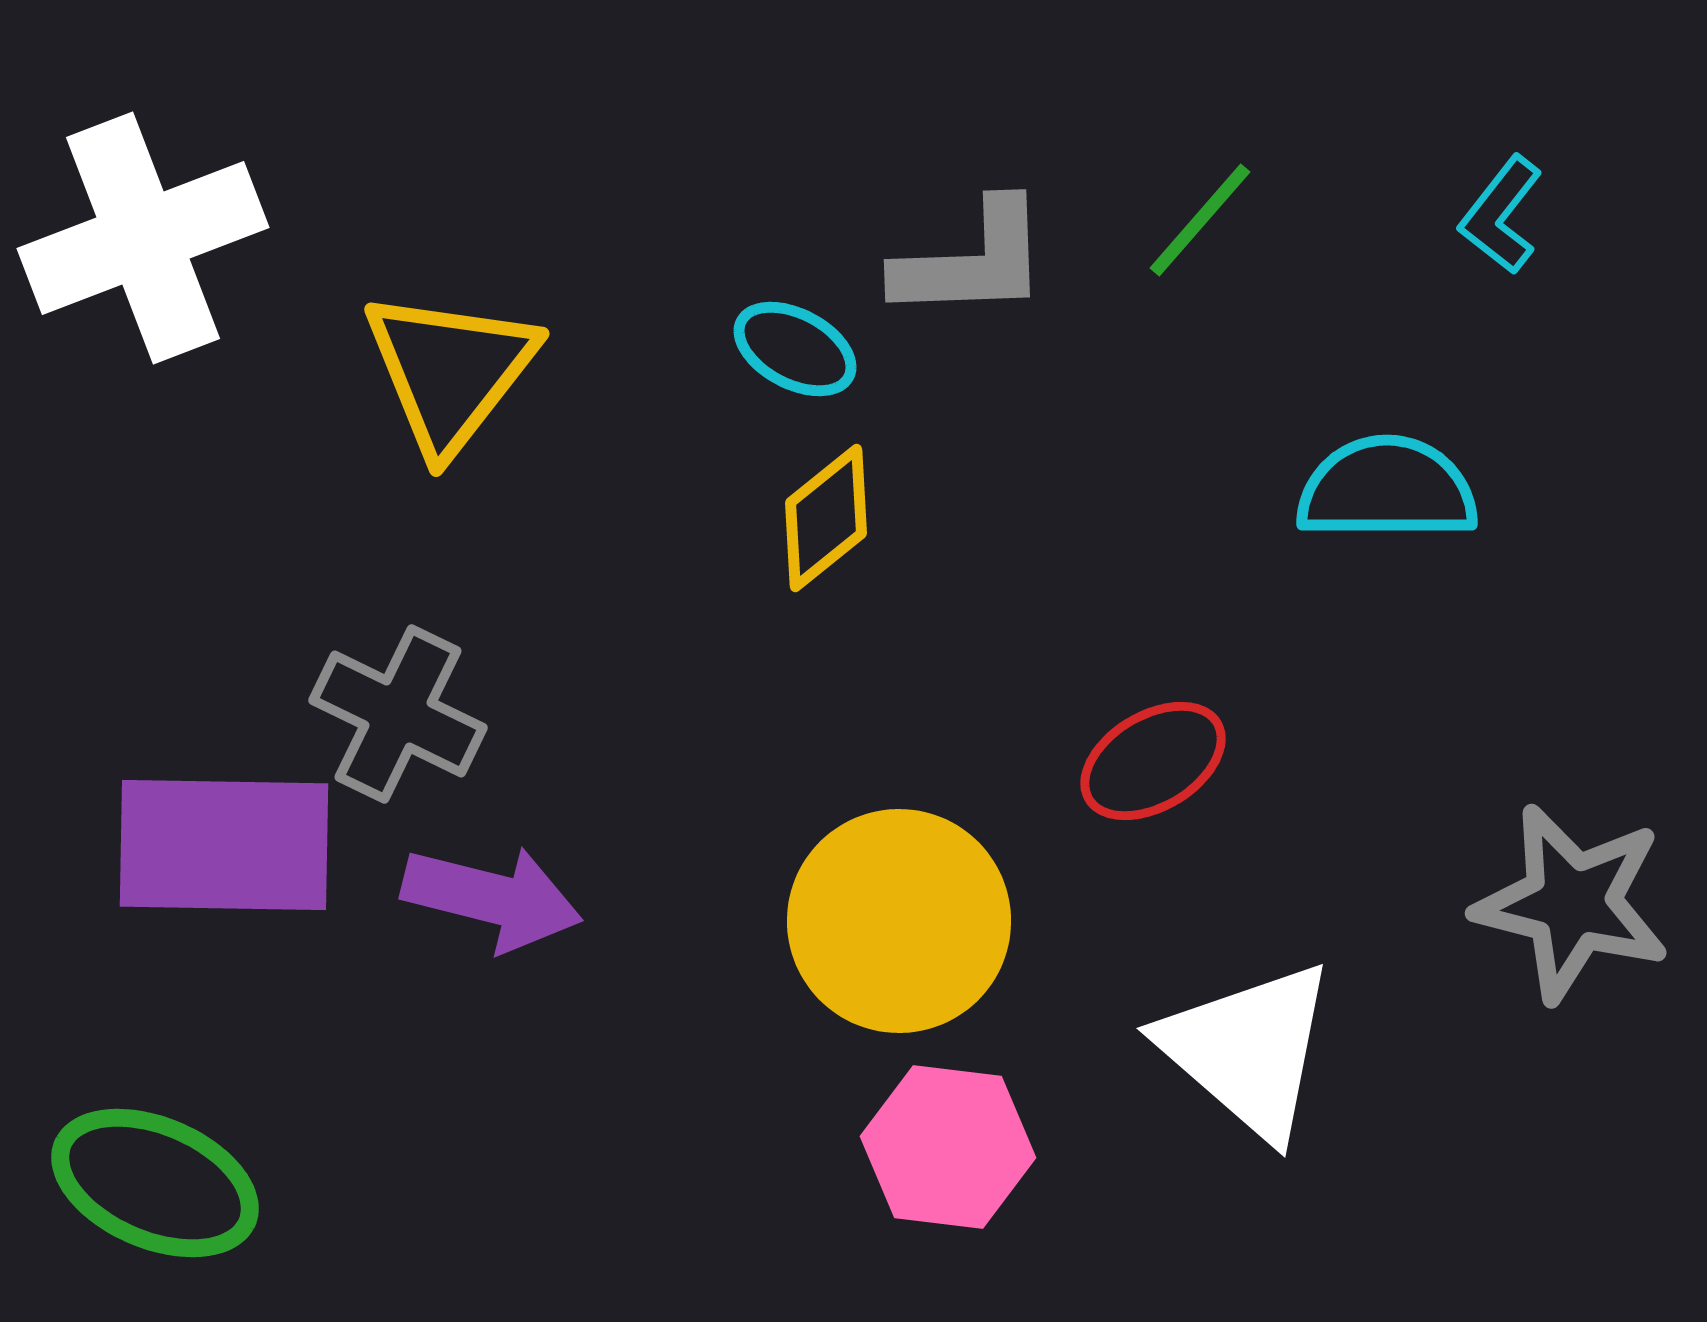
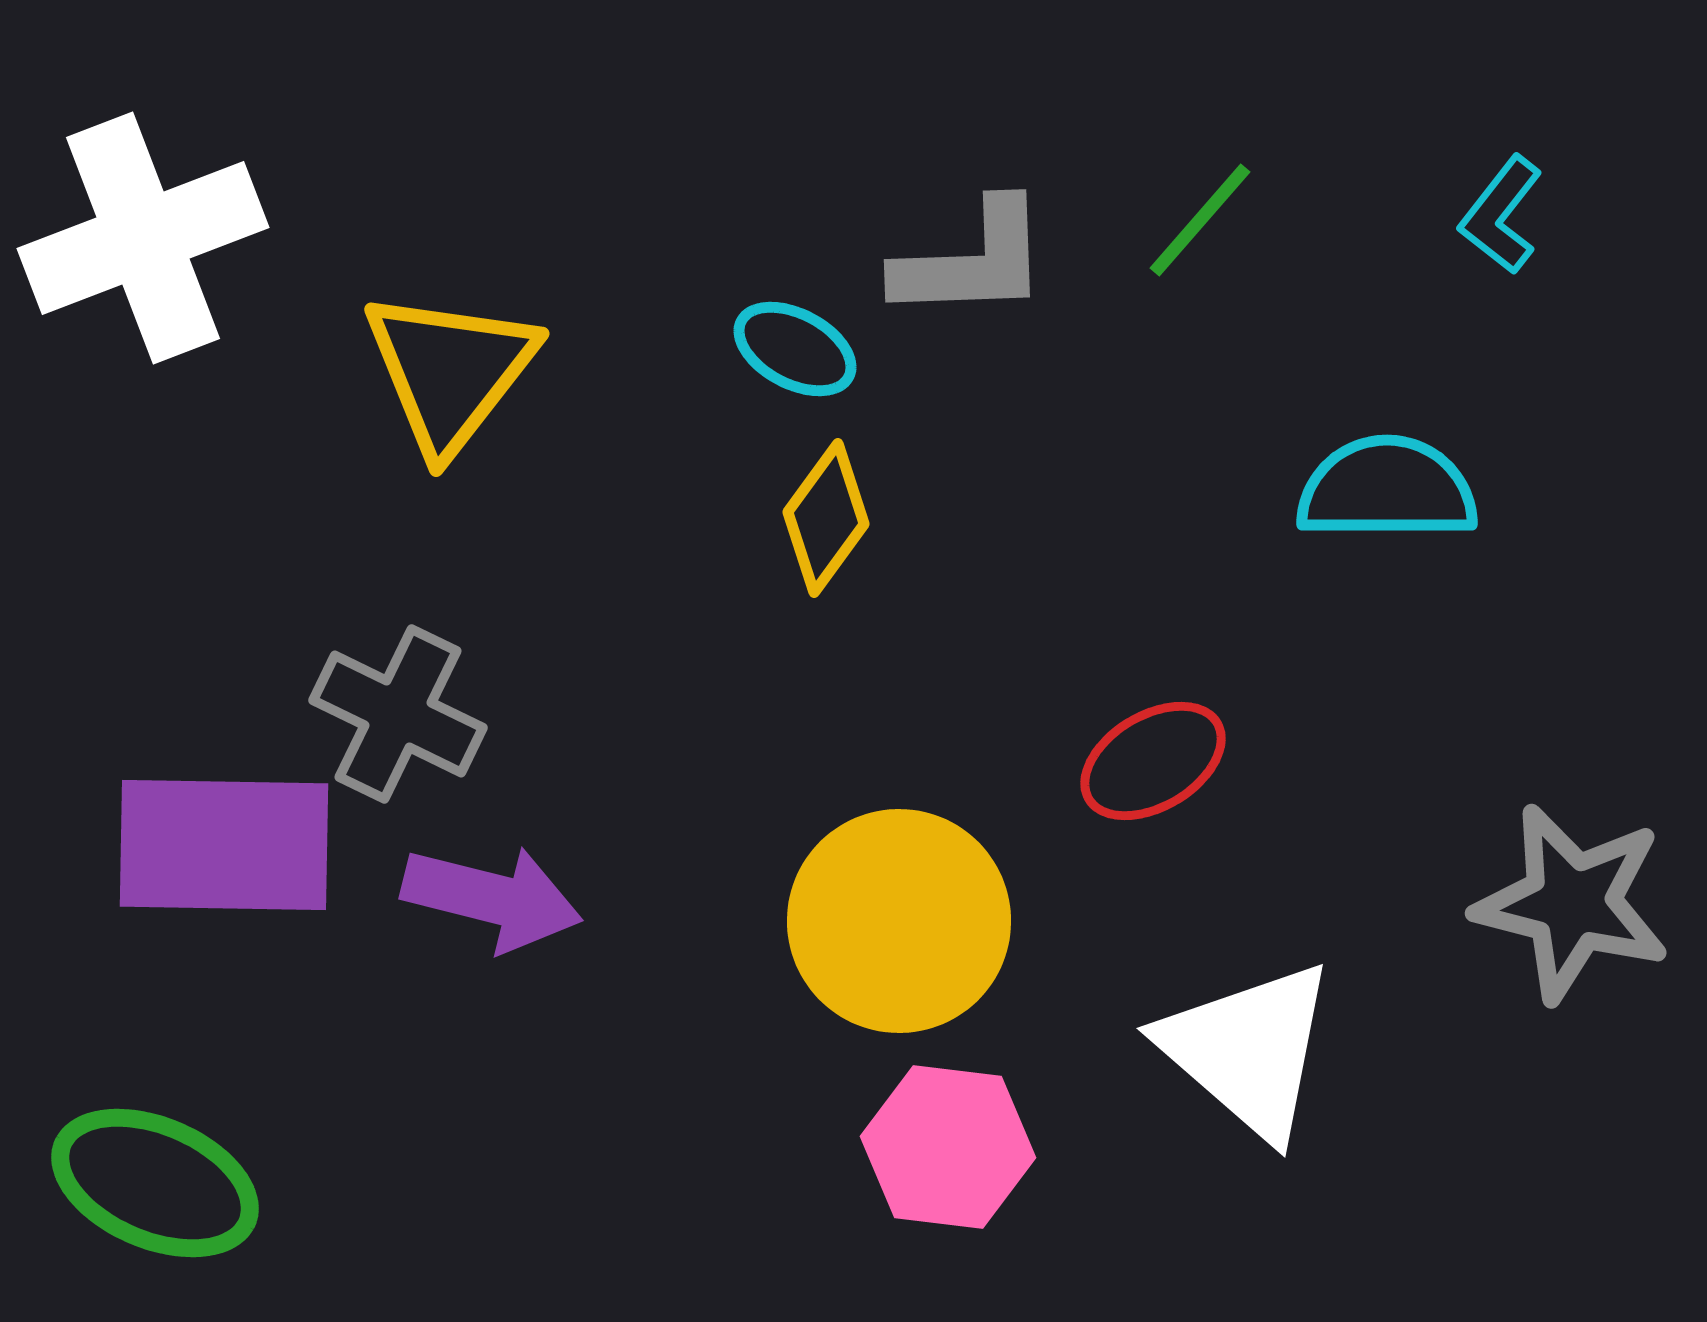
yellow diamond: rotated 15 degrees counterclockwise
